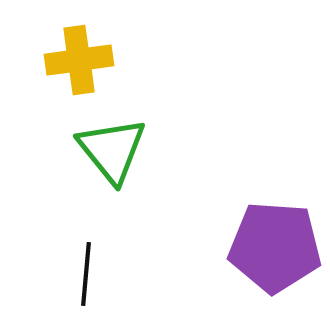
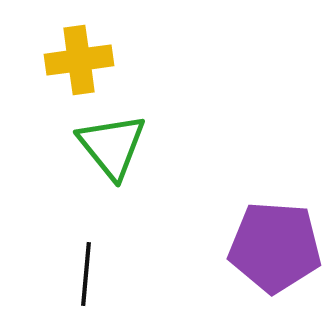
green triangle: moved 4 px up
